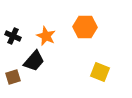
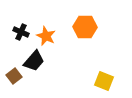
black cross: moved 8 px right, 4 px up
yellow square: moved 4 px right, 9 px down
brown square: moved 1 px right, 1 px up; rotated 21 degrees counterclockwise
